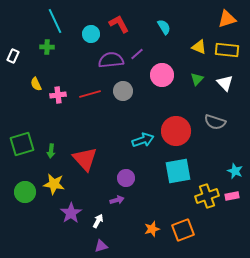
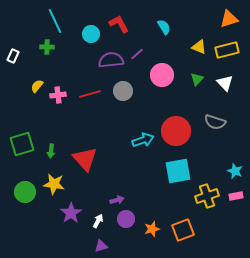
orange triangle: moved 2 px right
yellow rectangle: rotated 20 degrees counterclockwise
yellow semicircle: moved 1 px right, 2 px down; rotated 64 degrees clockwise
purple circle: moved 41 px down
pink rectangle: moved 4 px right
